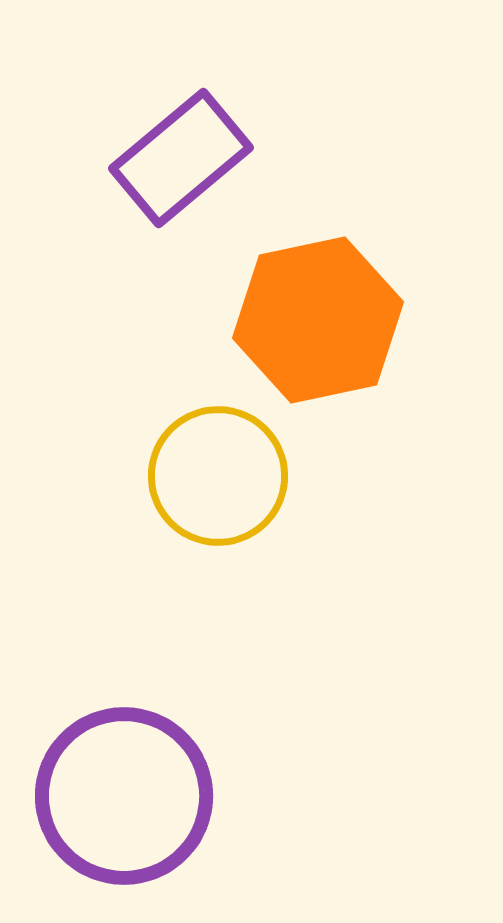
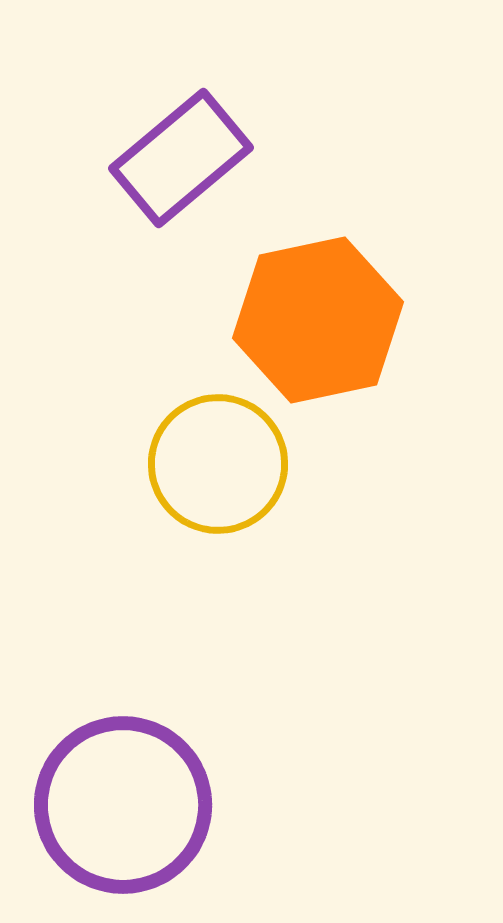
yellow circle: moved 12 px up
purple circle: moved 1 px left, 9 px down
